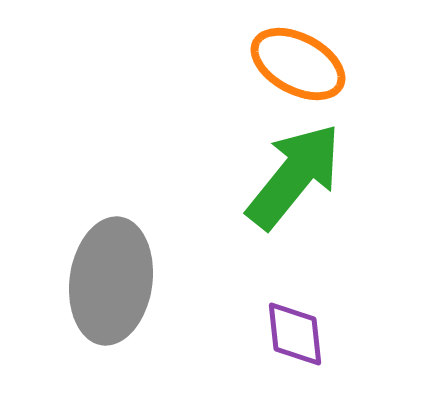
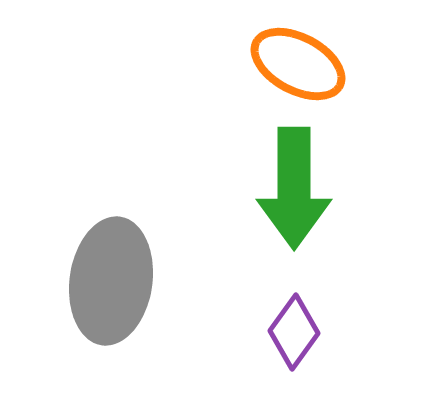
green arrow: moved 12 px down; rotated 141 degrees clockwise
purple diamond: moved 1 px left, 2 px up; rotated 42 degrees clockwise
